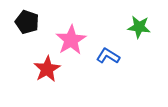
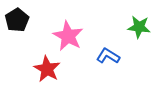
black pentagon: moved 10 px left, 2 px up; rotated 20 degrees clockwise
pink star: moved 3 px left, 4 px up; rotated 12 degrees counterclockwise
red star: rotated 12 degrees counterclockwise
